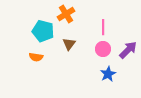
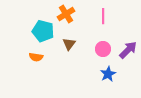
pink line: moved 11 px up
